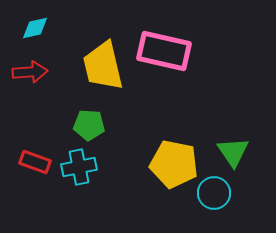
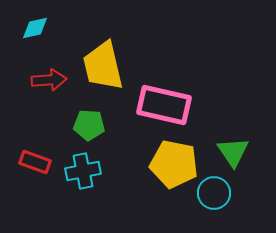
pink rectangle: moved 54 px down
red arrow: moved 19 px right, 8 px down
cyan cross: moved 4 px right, 4 px down
